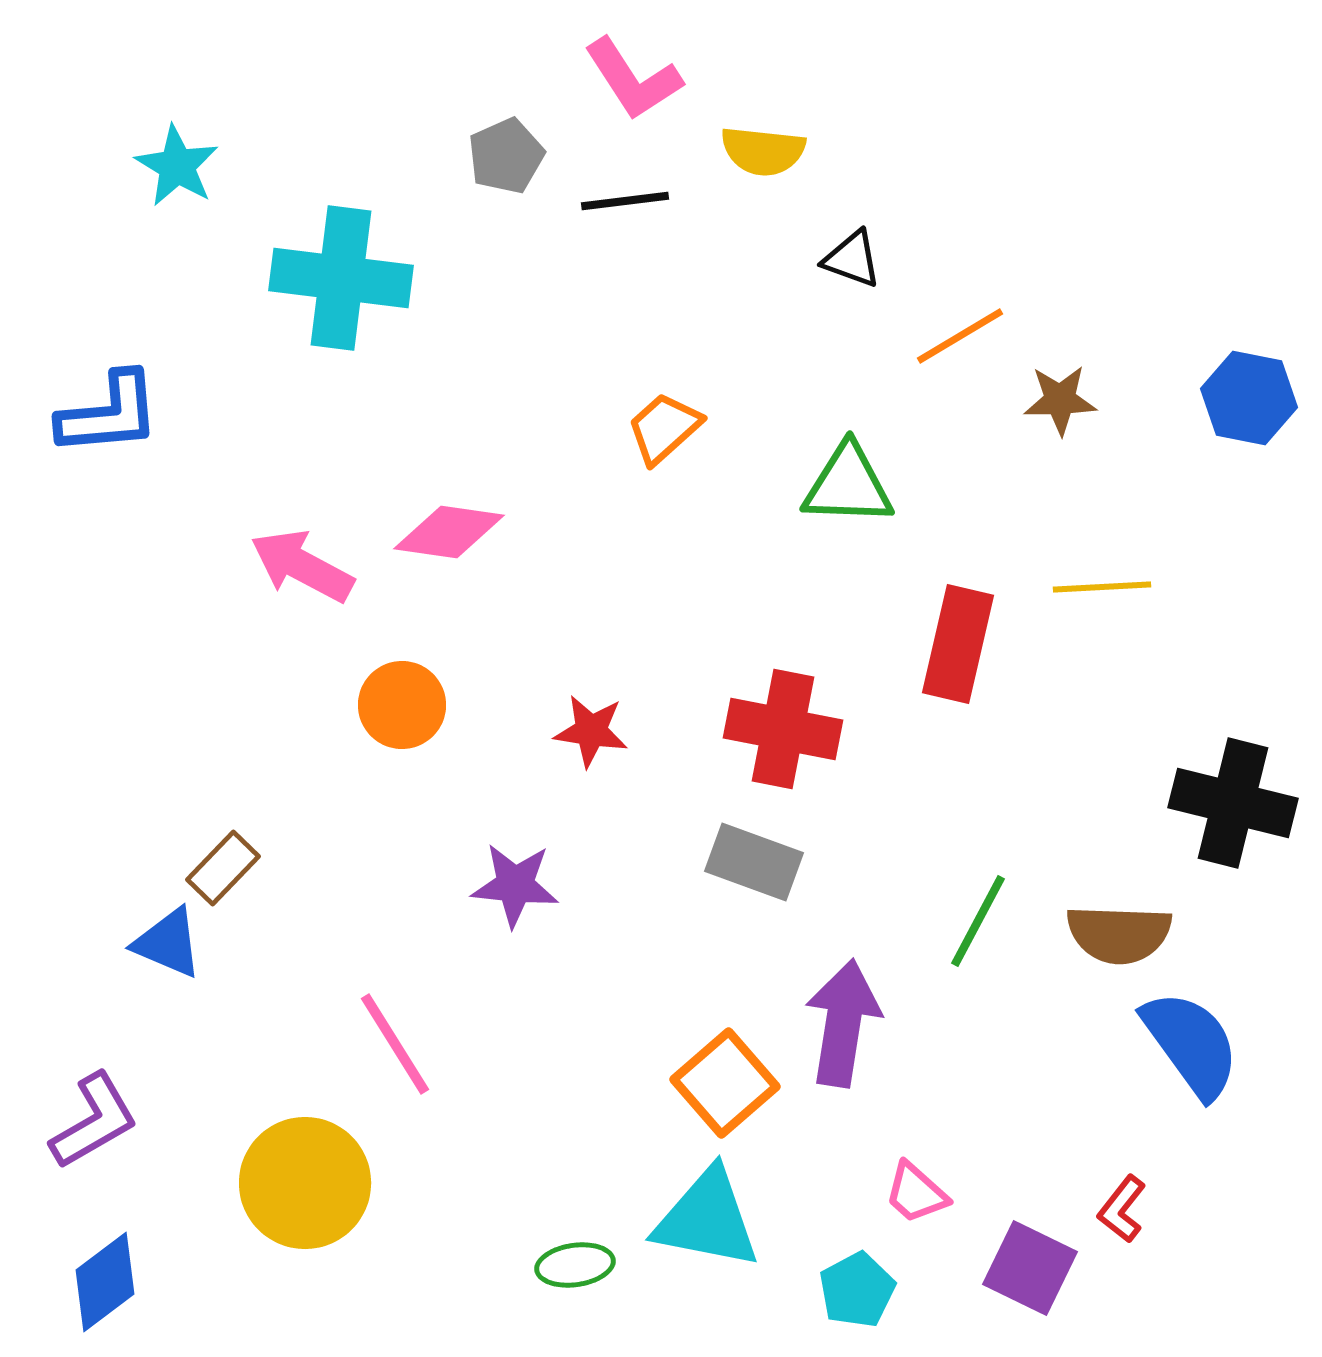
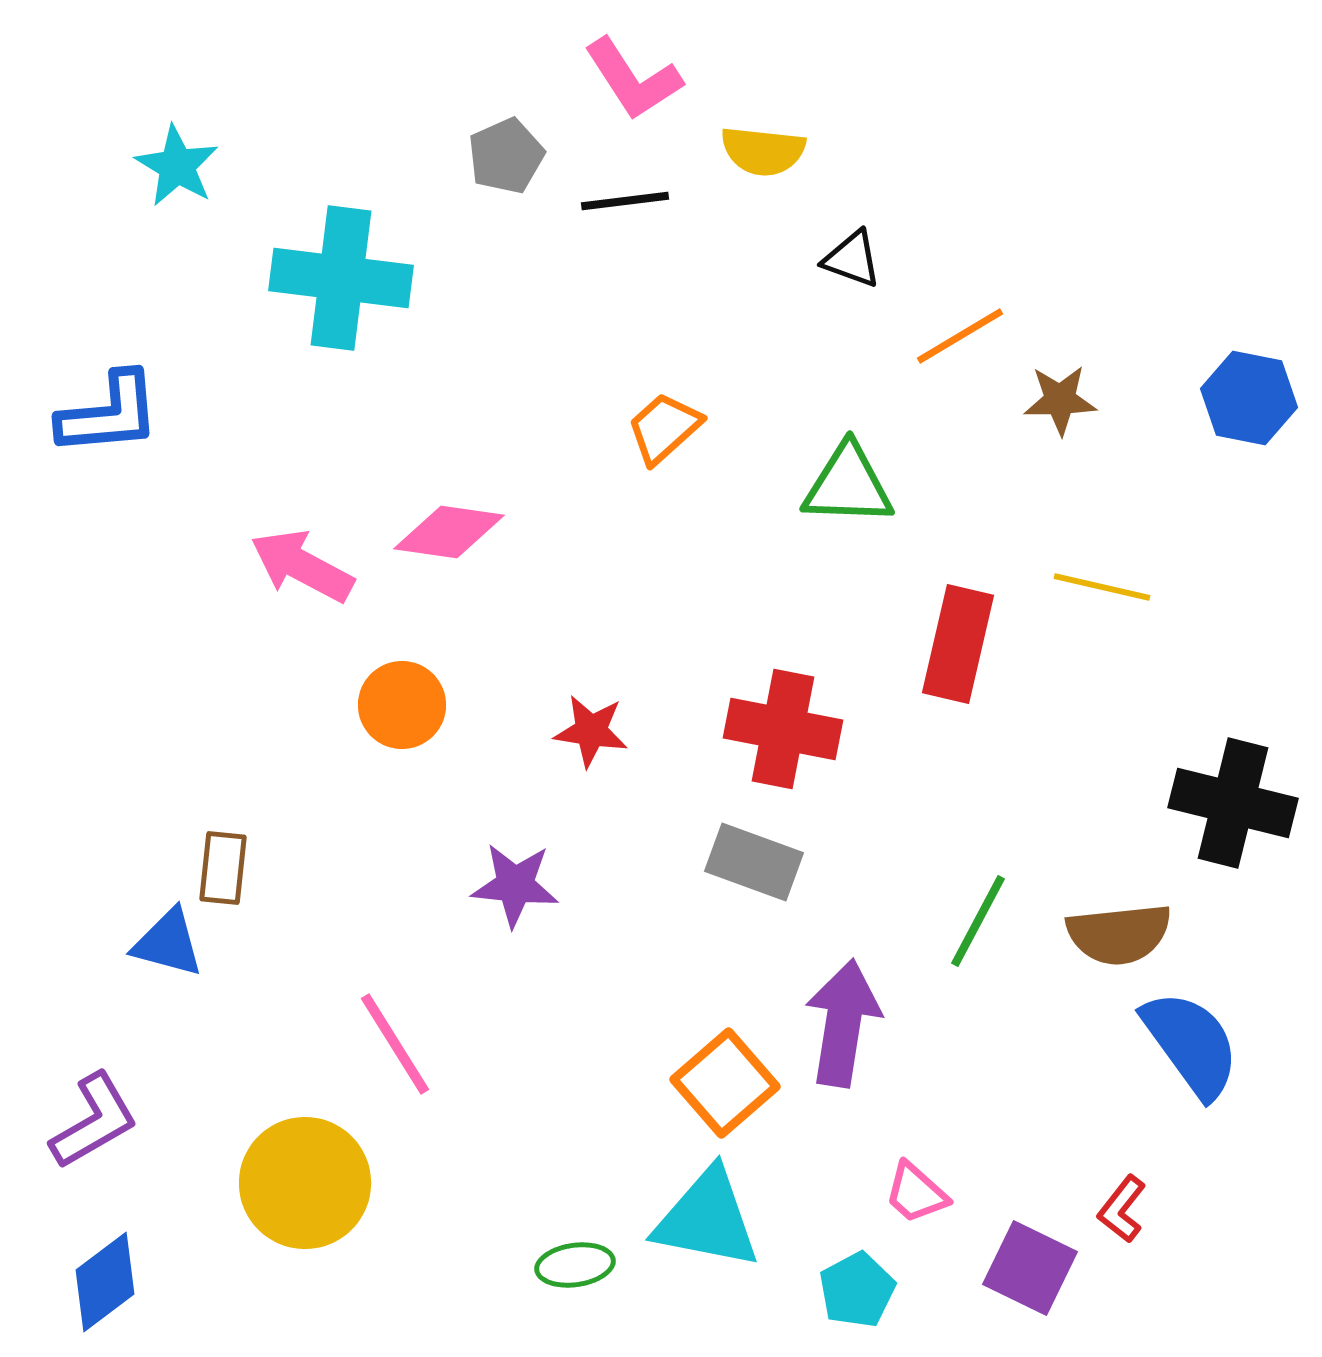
yellow line: rotated 16 degrees clockwise
brown rectangle: rotated 38 degrees counterclockwise
brown semicircle: rotated 8 degrees counterclockwise
blue triangle: rotated 8 degrees counterclockwise
